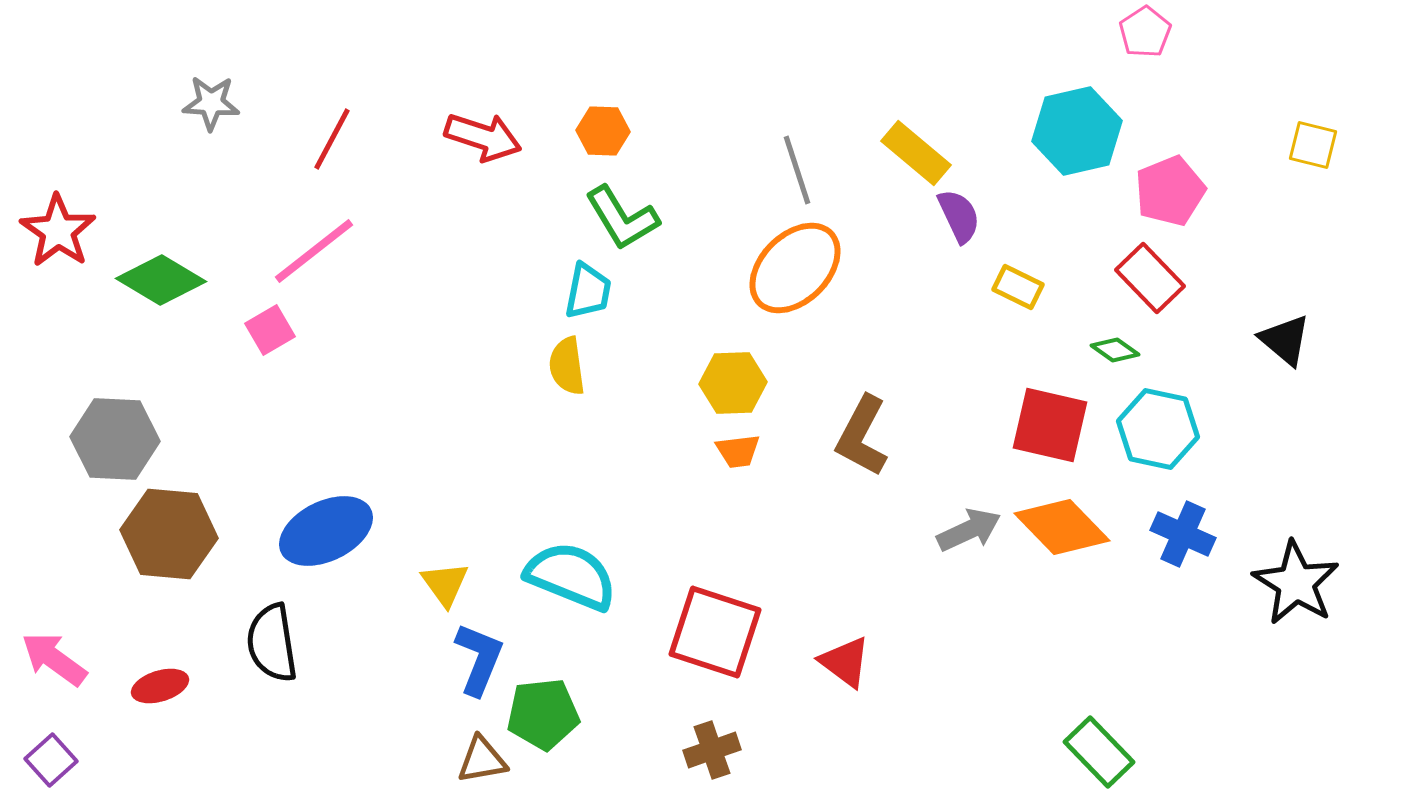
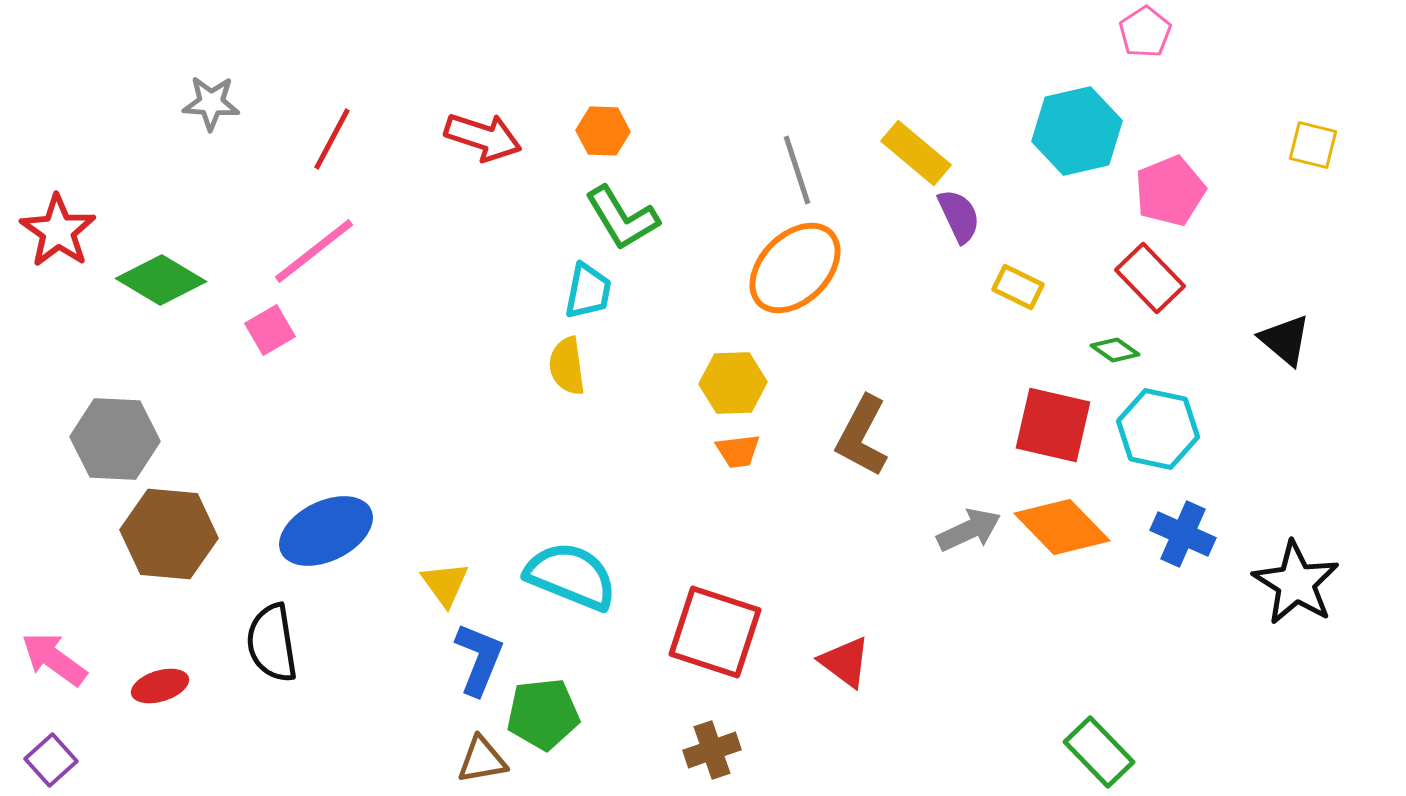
red square at (1050, 425): moved 3 px right
